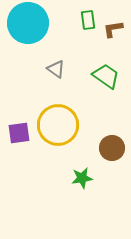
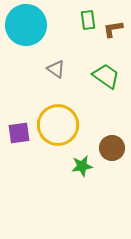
cyan circle: moved 2 px left, 2 px down
green star: moved 12 px up
